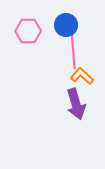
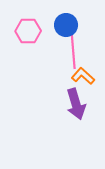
orange L-shape: moved 1 px right
